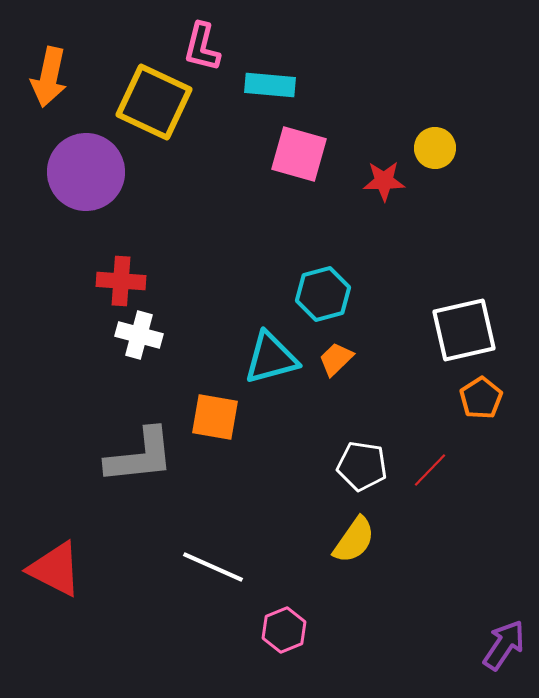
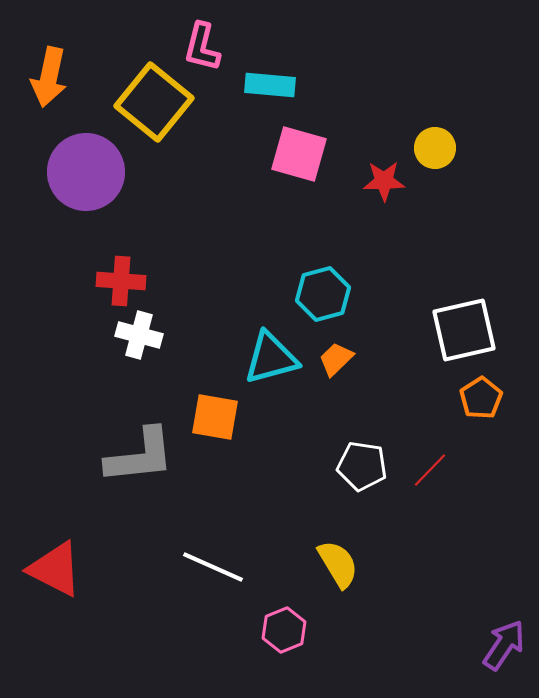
yellow square: rotated 14 degrees clockwise
yellow semicircle: moved 16 px left, 24 px down; rotated 66 degrees counterclockwise
